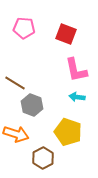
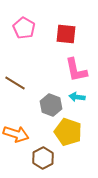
pink pentagon: rotated 25 degrees clockwise
red square: rotated 15 degrees counterclockwise
gray hexagon: moved 19 px right
